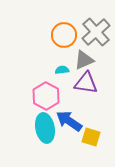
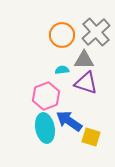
orange circle: moved 2 px left
gray triangle: rotated 25 degrees clockwise
purple triangle: rotated 10 degrees clockwise
pink hexagon: rotated 12 degrees clockwise
